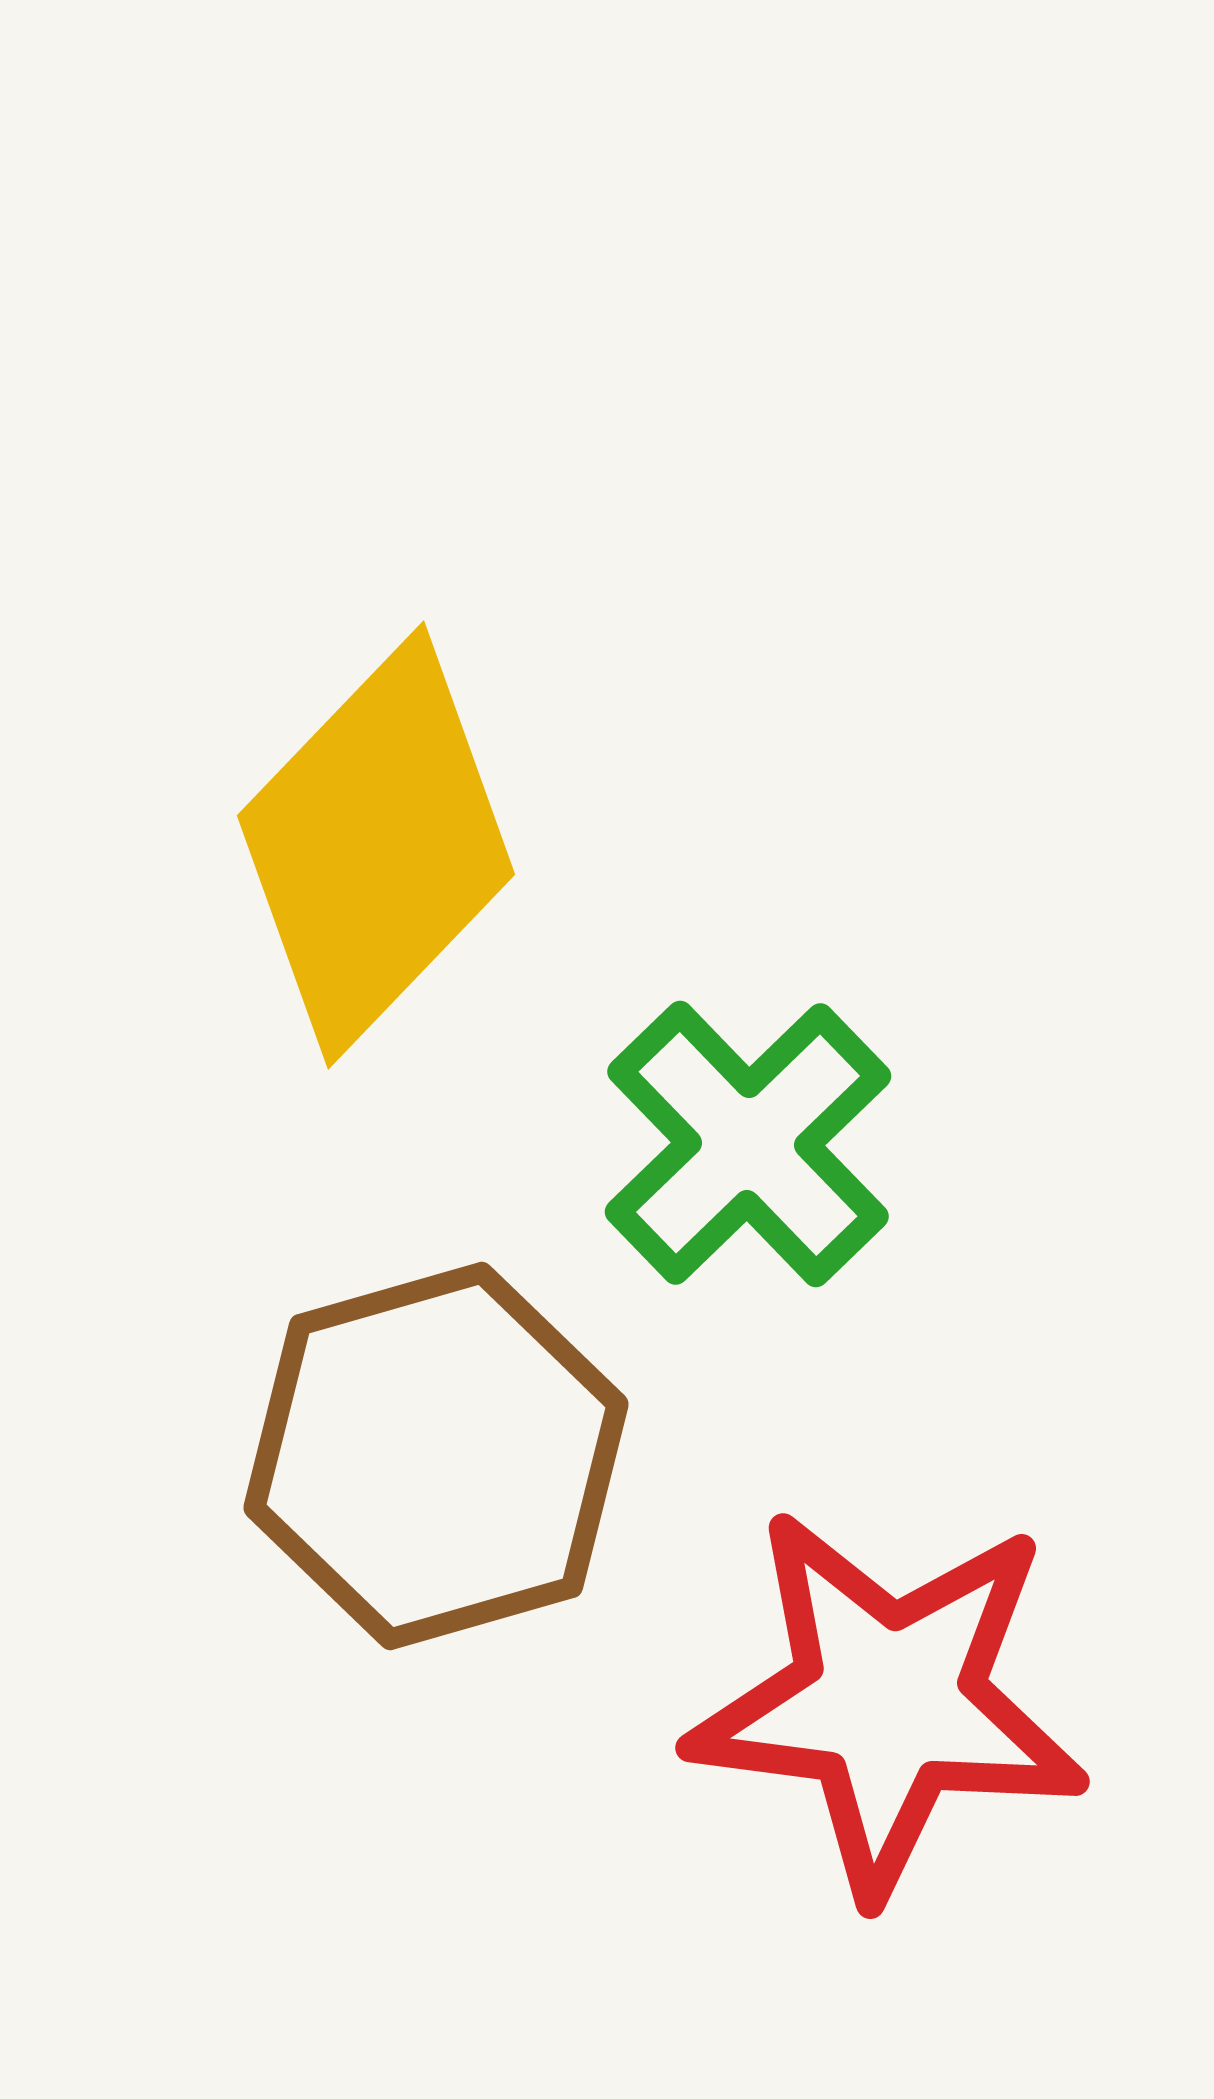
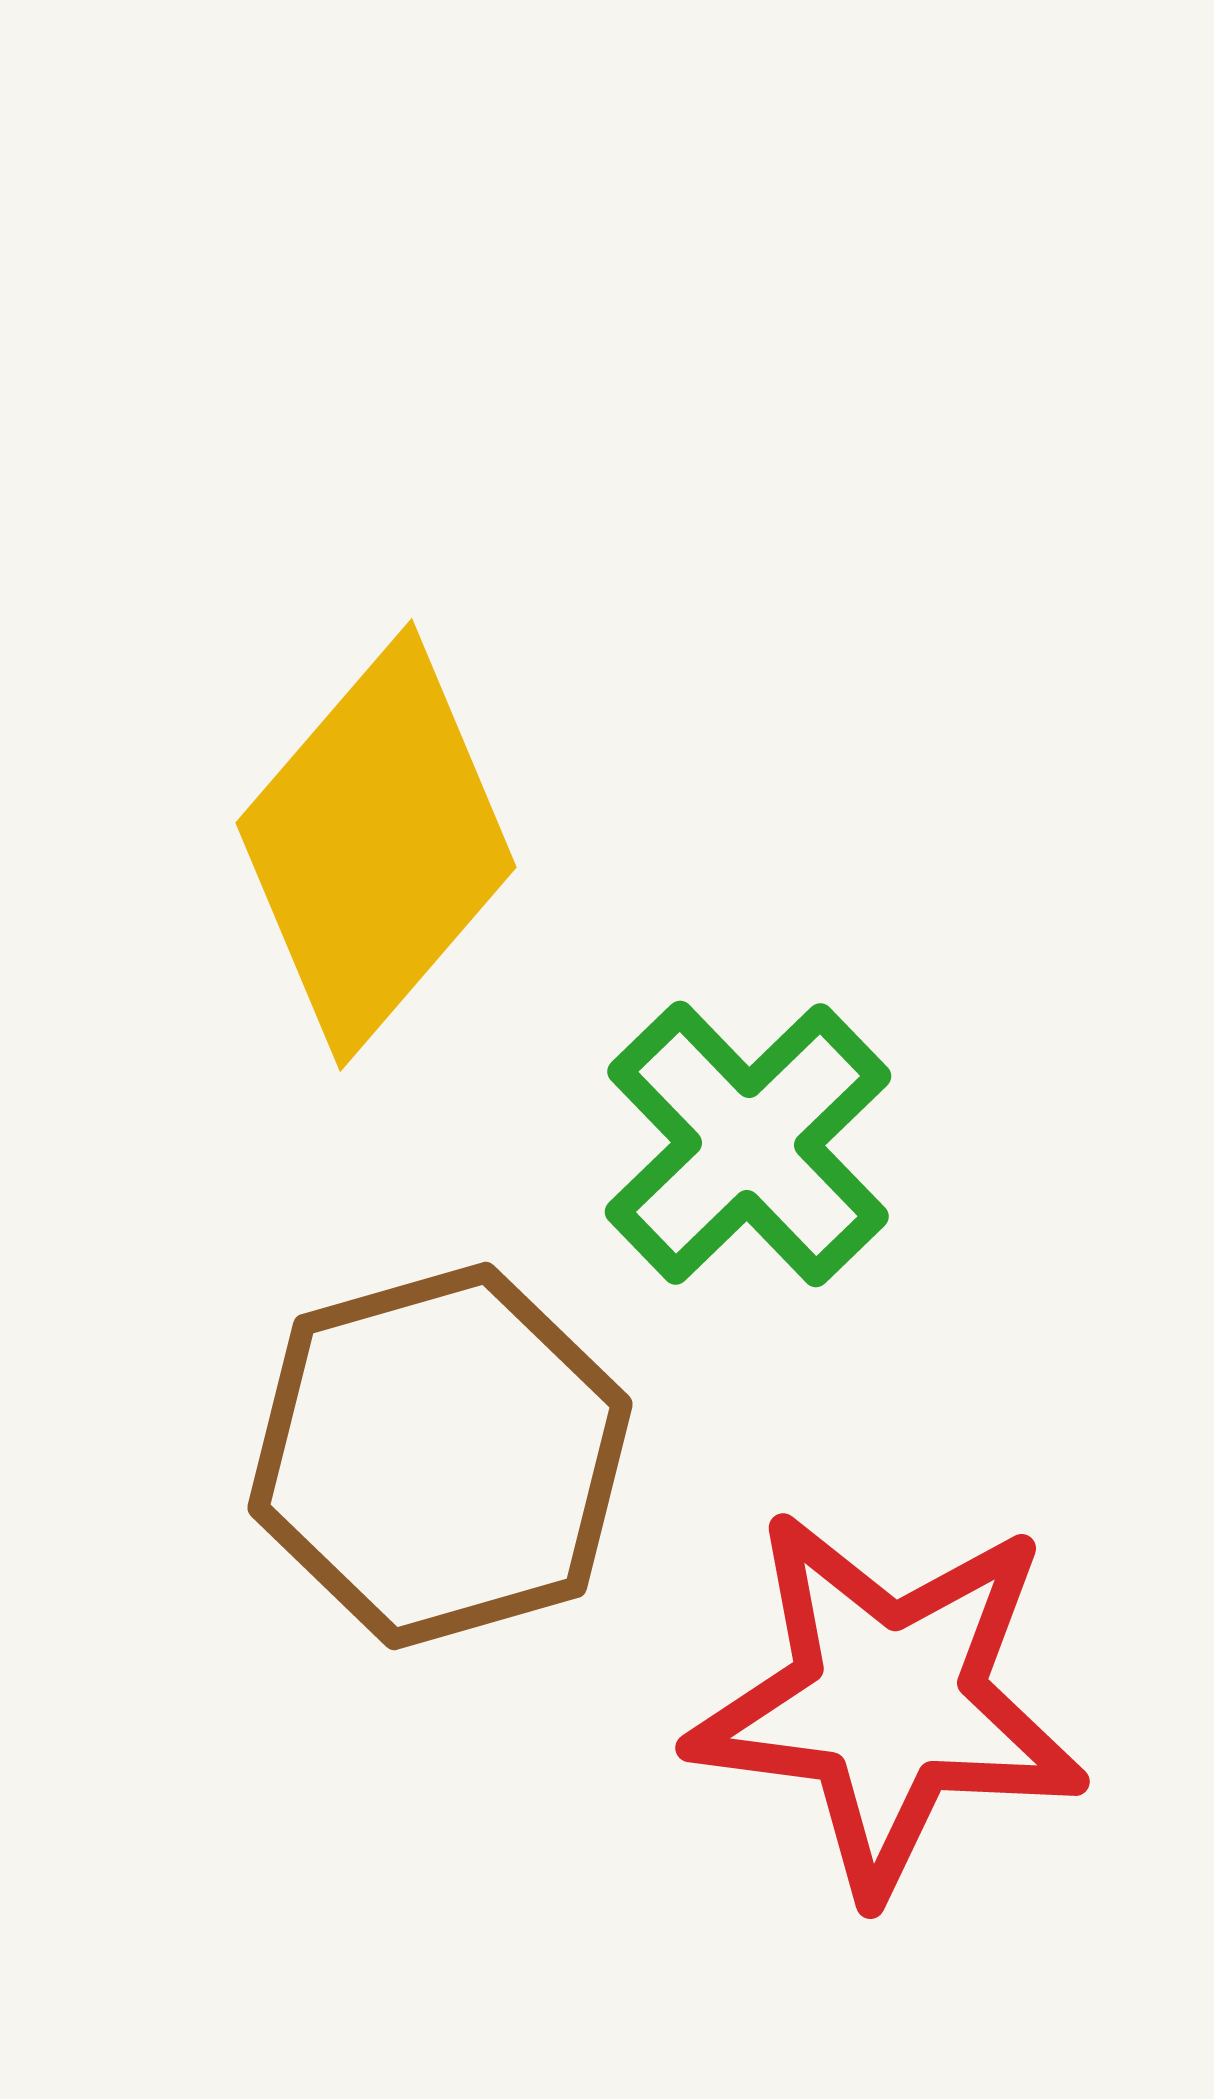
yellow diamond: rotated 3 degrees counterclockwise
brown hexagon: moved 4 px right
